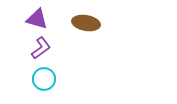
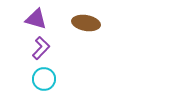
purple triangle: moved 1 px left
purple L-shape: rotated 10 degrees counterclockwise
